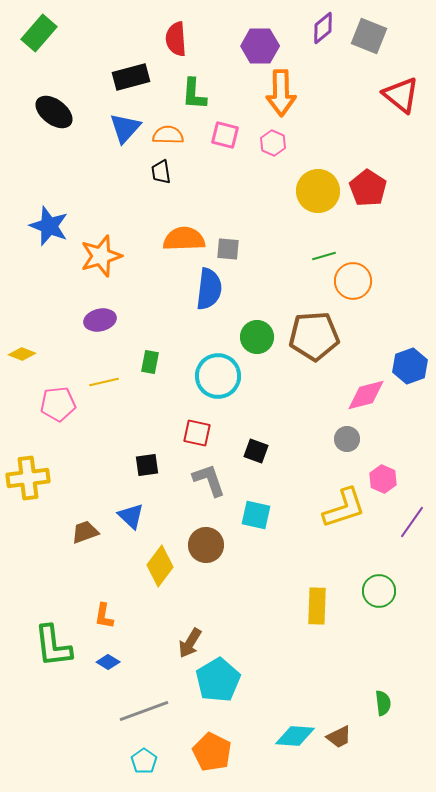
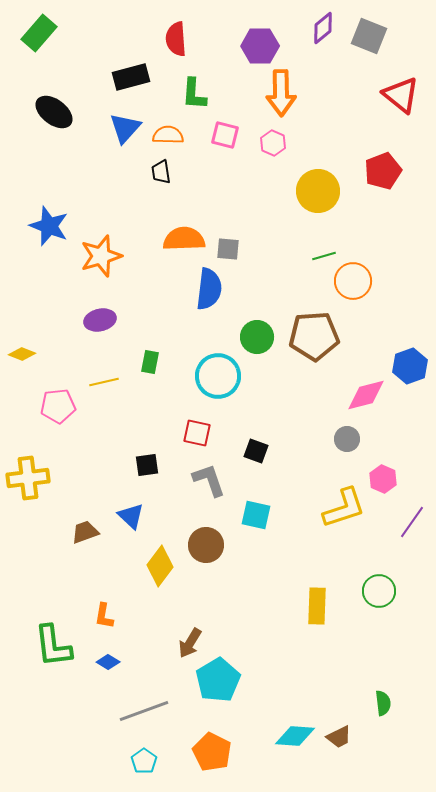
red pentagon at (368, 188): moved 15 px right, 17 px up; rotated 18 degrees clockwise
pink pentagon at (58, 404): moved 2 px down
